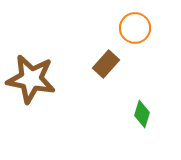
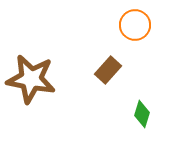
orange circle: moved 3 px up
brown rectangle: moved 2 px right, 6 px down
